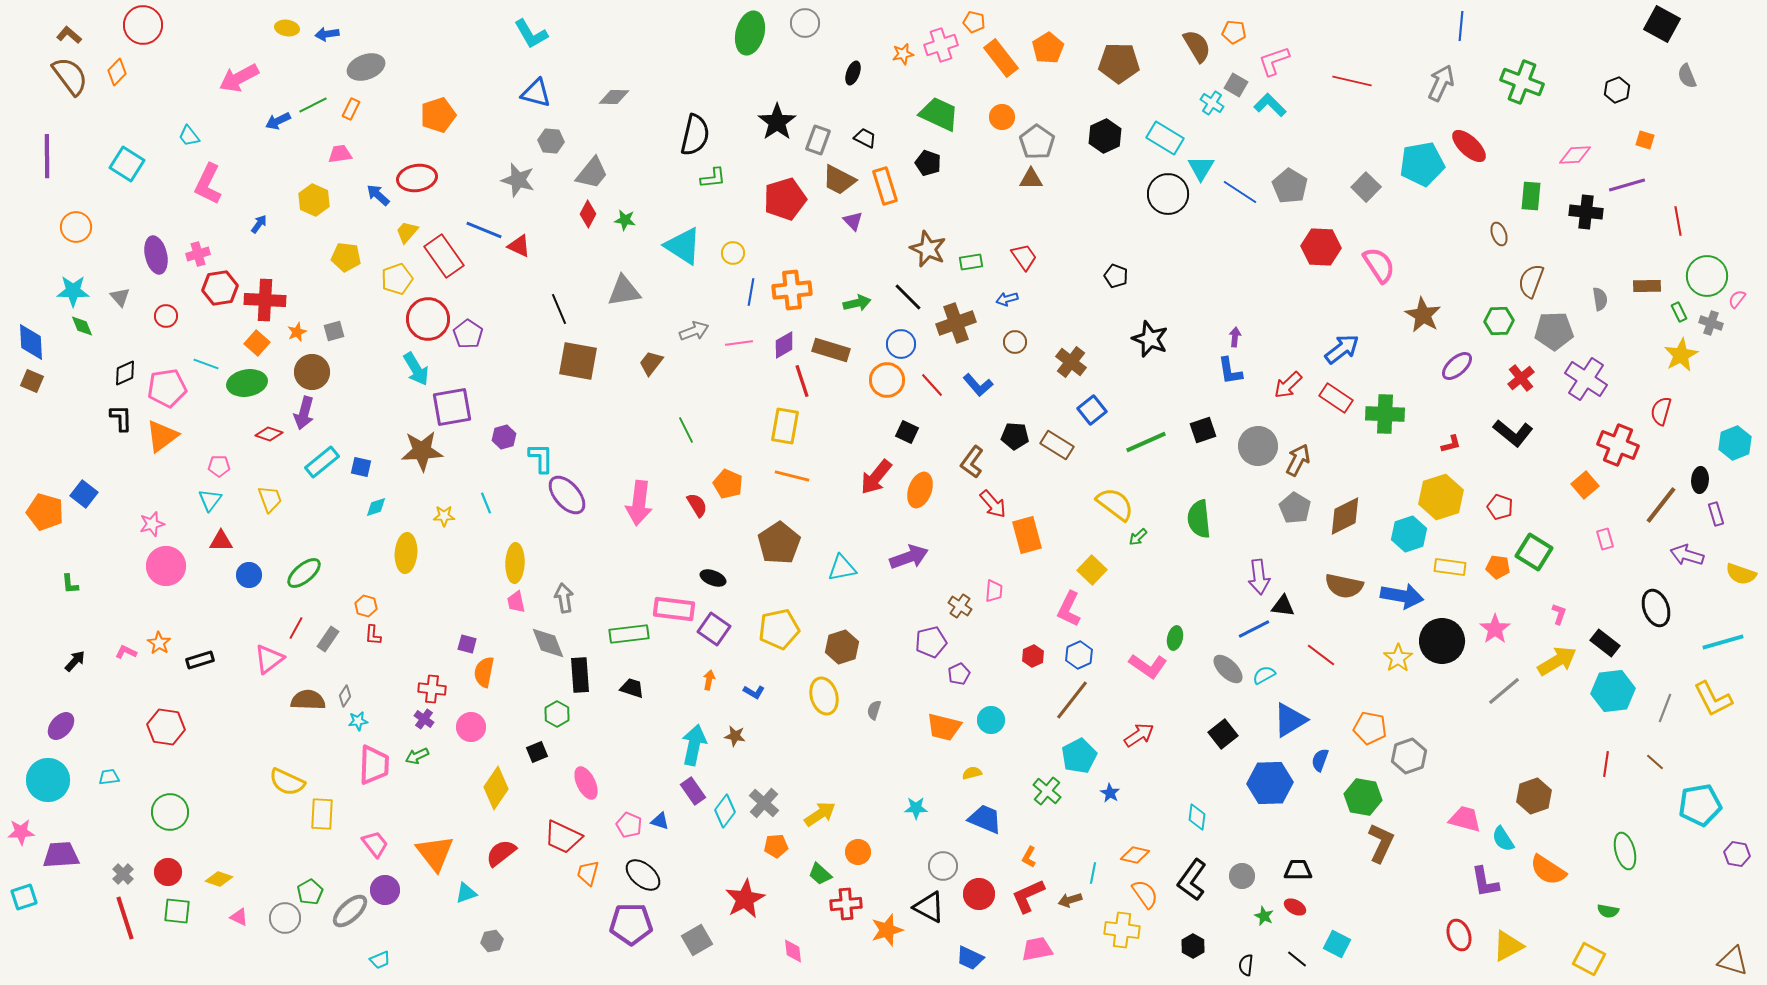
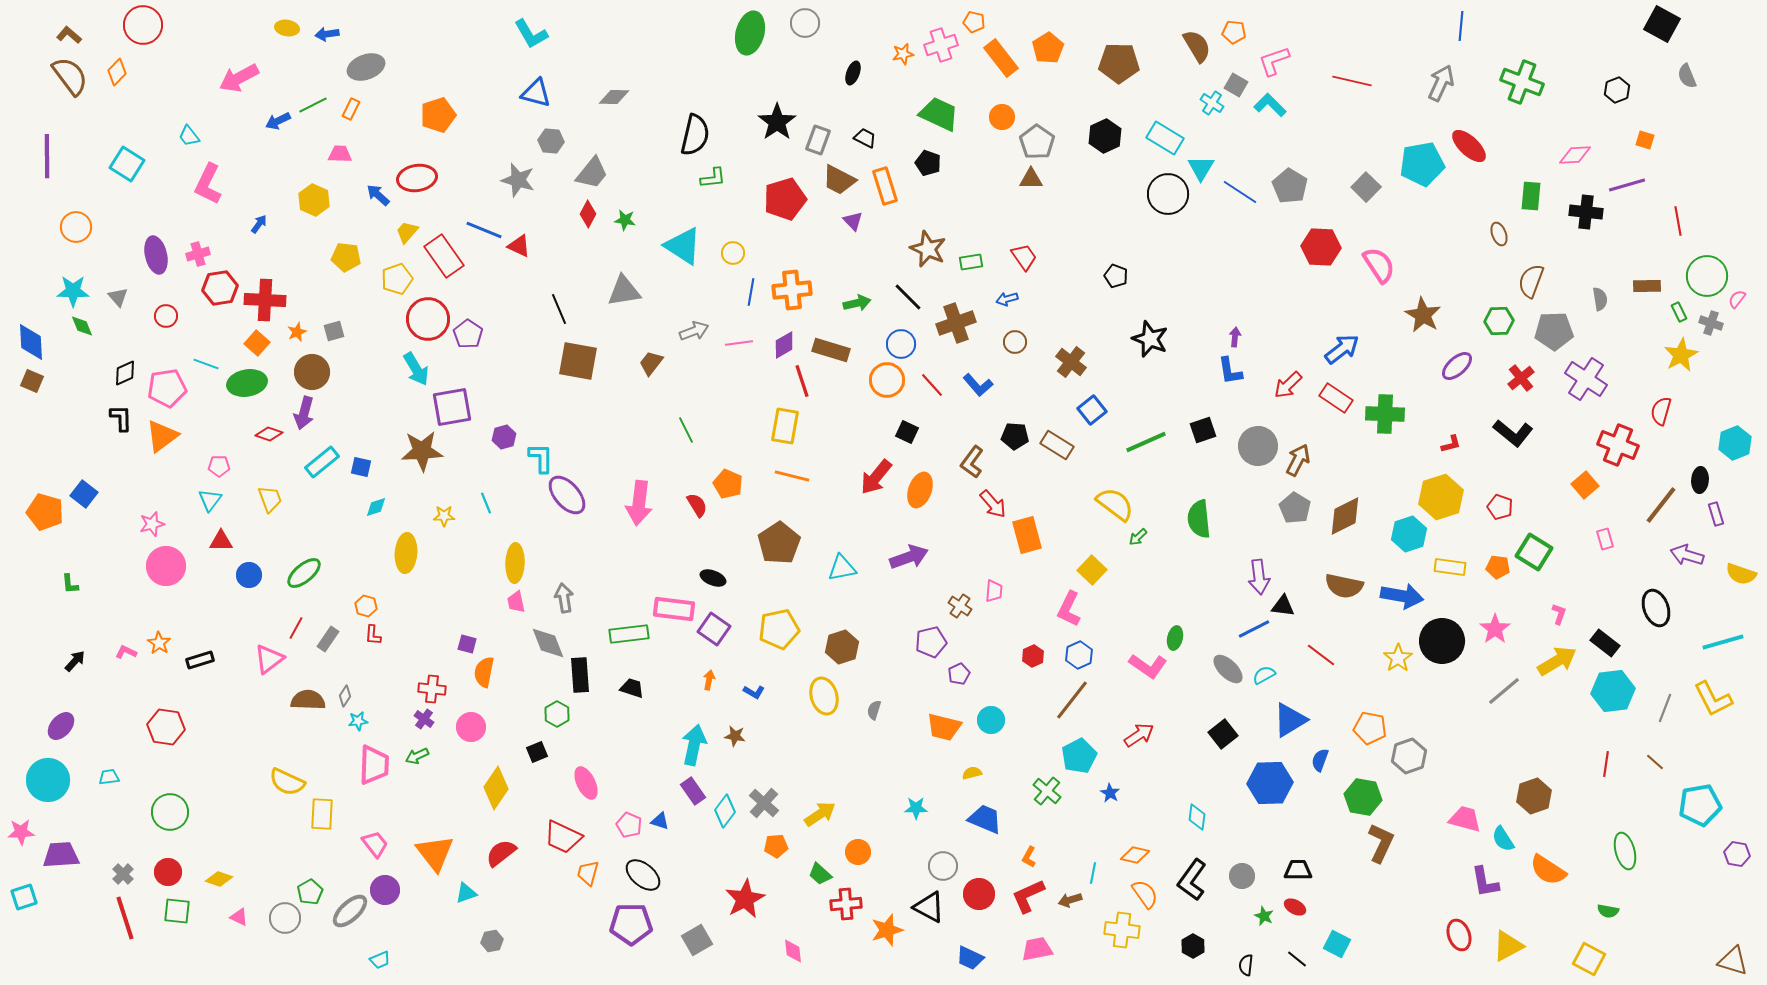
pink trapezoid at (340, 154): rotated 10 degrees clockwise
gray triangle at (120, 297): moved 2 px left
